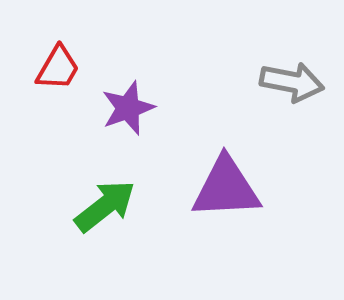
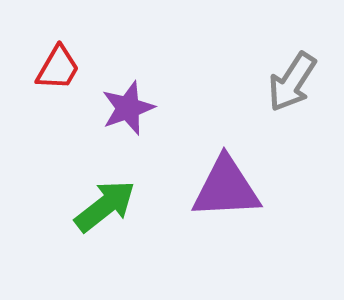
gray arrow: rotated 112 degrees clockwise
